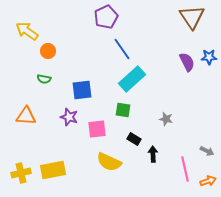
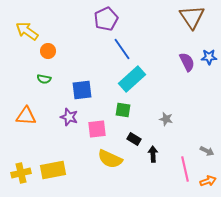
purple pentagon: moved 2 px down
yellow semicircle: moved 1 px right, 3 px up
